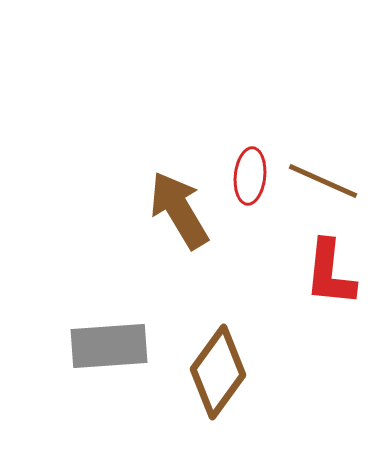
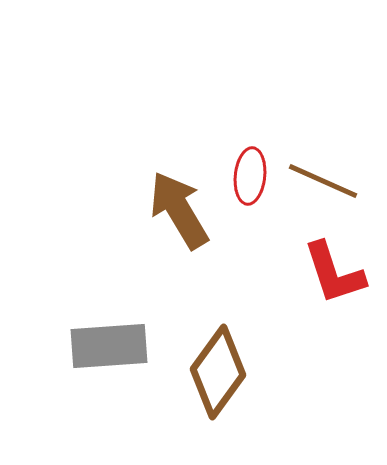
red L-shape: moved 4 px right; rotated 24 degrees counterclockwise
